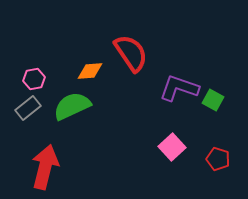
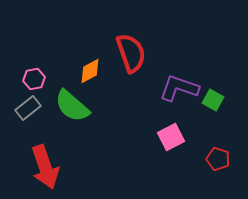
red semicircle: rotated 15 degrees clockwise
orange diamond: rotated 24 degrees counterclockwise
green semicircle: rotated 114 degrees counterclockwise
pink square: moved 1 px left, 10 px up; rotated 16 degrees clockwise
red arrow: rotated 147 degrees clockwise
